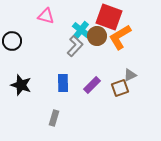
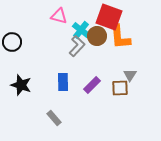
pink triangle: moved 13 px right
orange L-shape: rotated 64 degrees counterclockwise
black circle: moved 1 px down
gray L-shape: moved 2 px right
gray triangle: rotated 32 degrees counterclockwise
blue rectangle: moved 1 px up
brown square: rotated 18 degrees clockwise
gray rectangle: rotated 56 degrees counterclockwise
